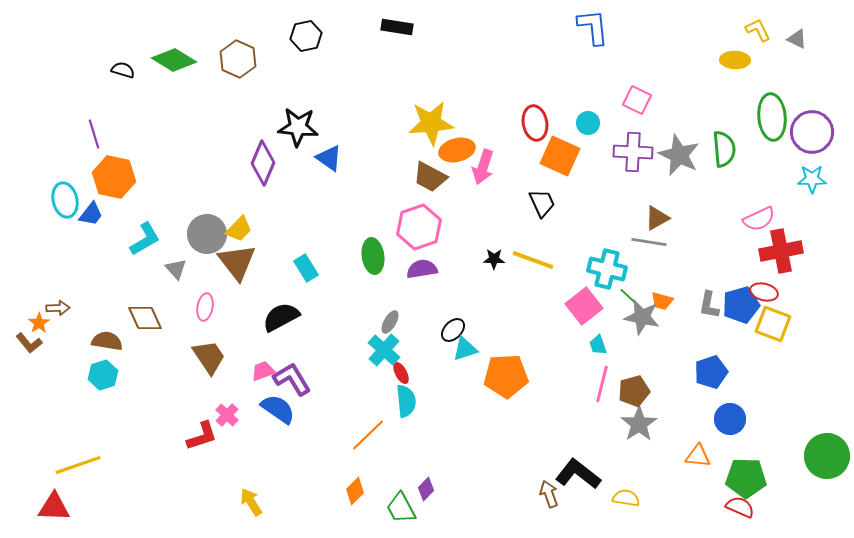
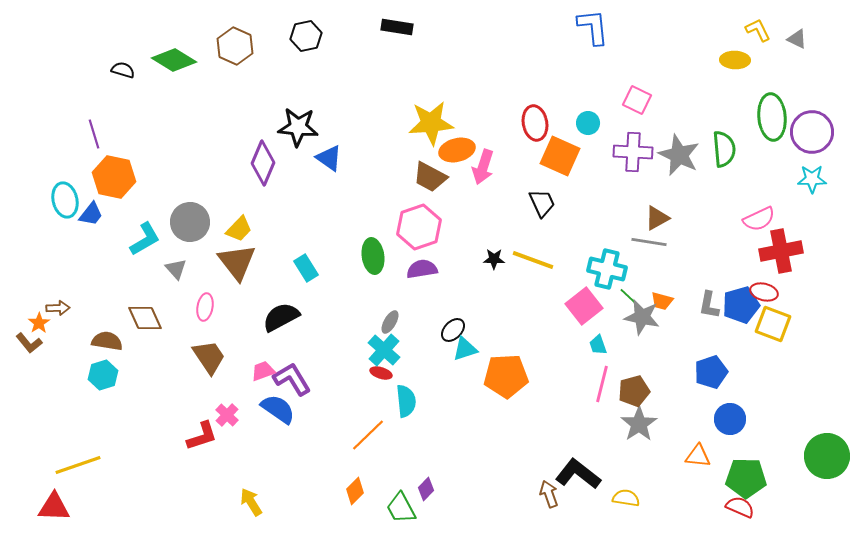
brown hexagon at (238, 59): moved 3 px left, 13 px up
gray circle at (207, 234): moved 17 px left, 12 px up
red ellipse at (401, 373): moved 20 px left; rotated 45 degrees counterclockwise
